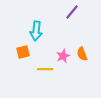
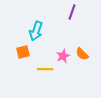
purple line: rotated 21 degrees counterclockwise
cyan arrow: rotated 12 degrees clockwise
orange semicircle: rotated 24 degrees counterclockwise
